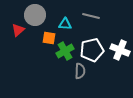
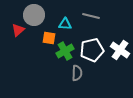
gray circle: moved 1 px left
white cross: rotated 12 degrees clockwise
gray semicircle: moved 3 px left, 2 px down
